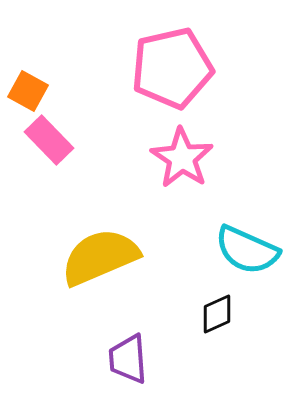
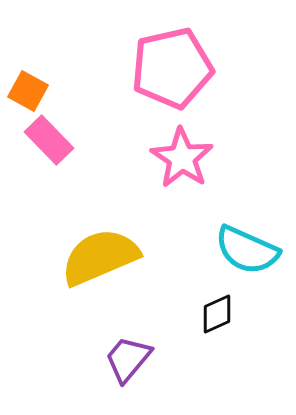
purple trapezoid: rotated 44 degrees clockwise
